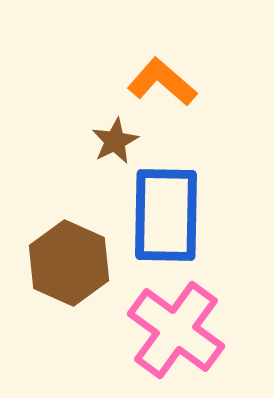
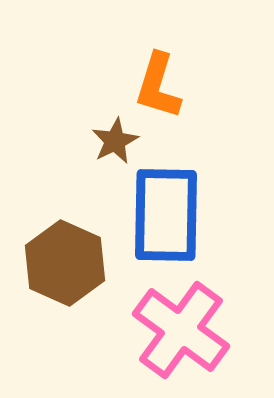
orange L-shape: moved 4 px left, 4 px down; rotated 114 degrees counterclockwise
brown hexagon: moved 4 px left
pink cross: moved 5 px right
